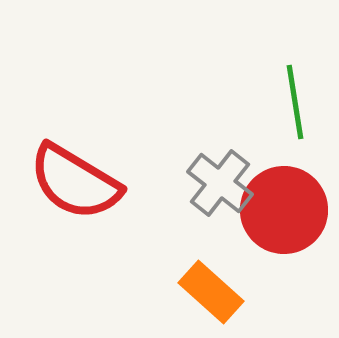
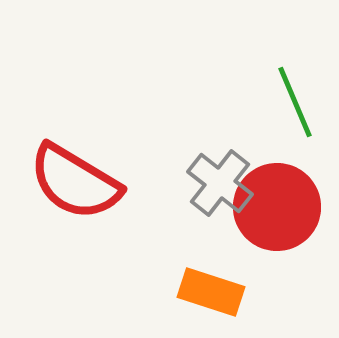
green line: rotated 14 degrees counterclockwise
red circle: moved 7 px left, 3 px up
orange rectangle: rotated 24 degrees counterclockwise
